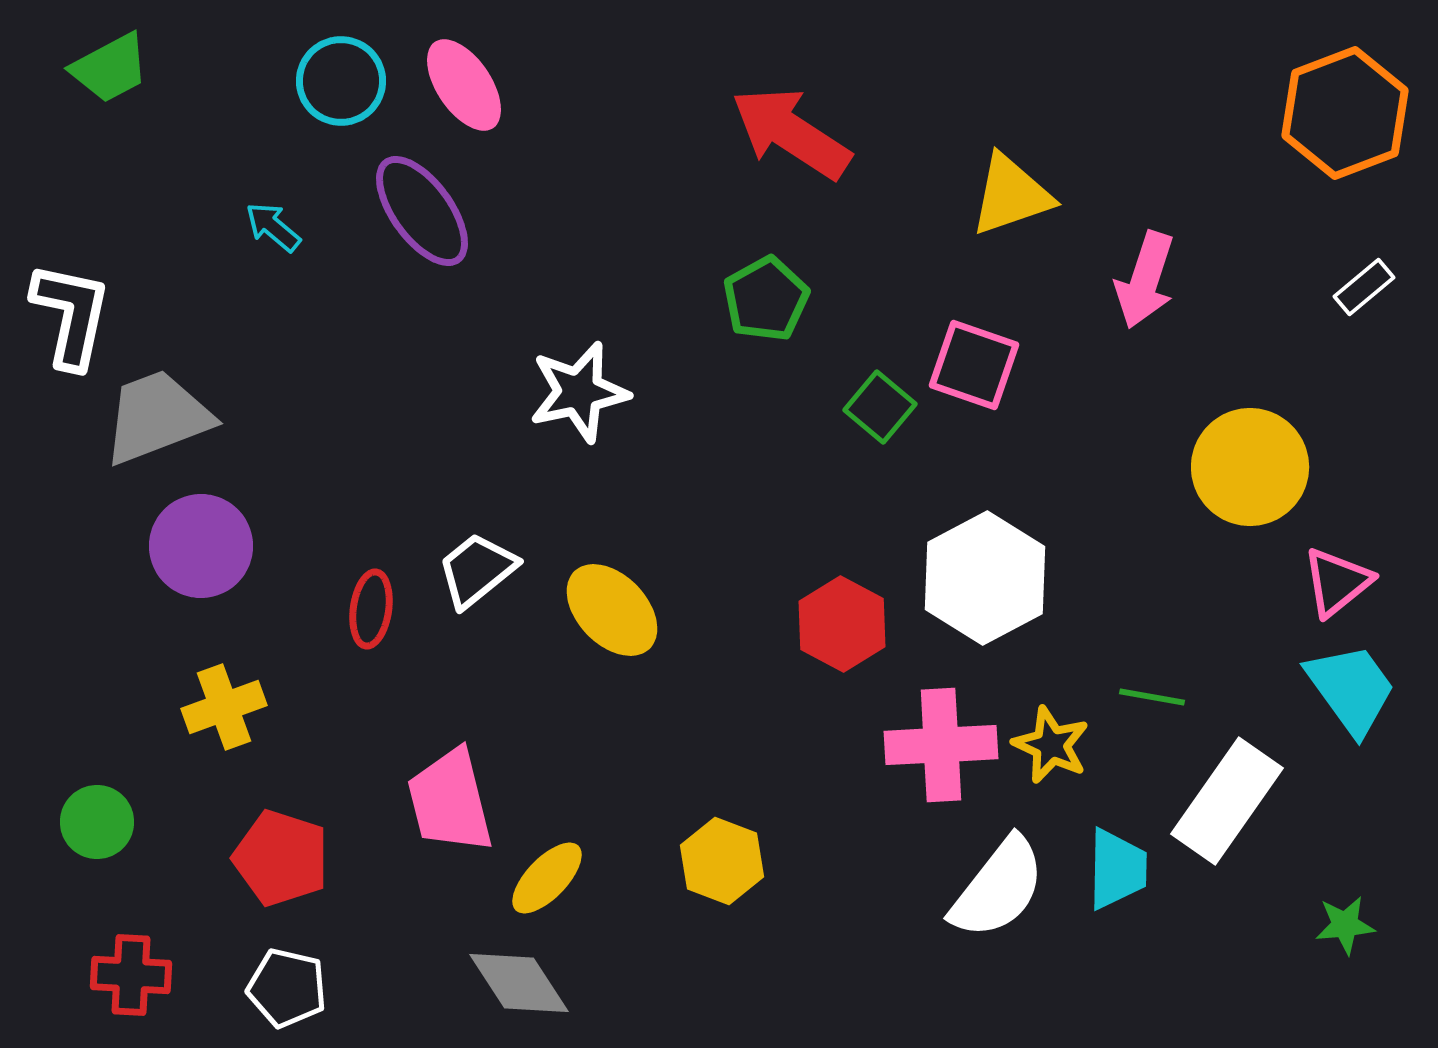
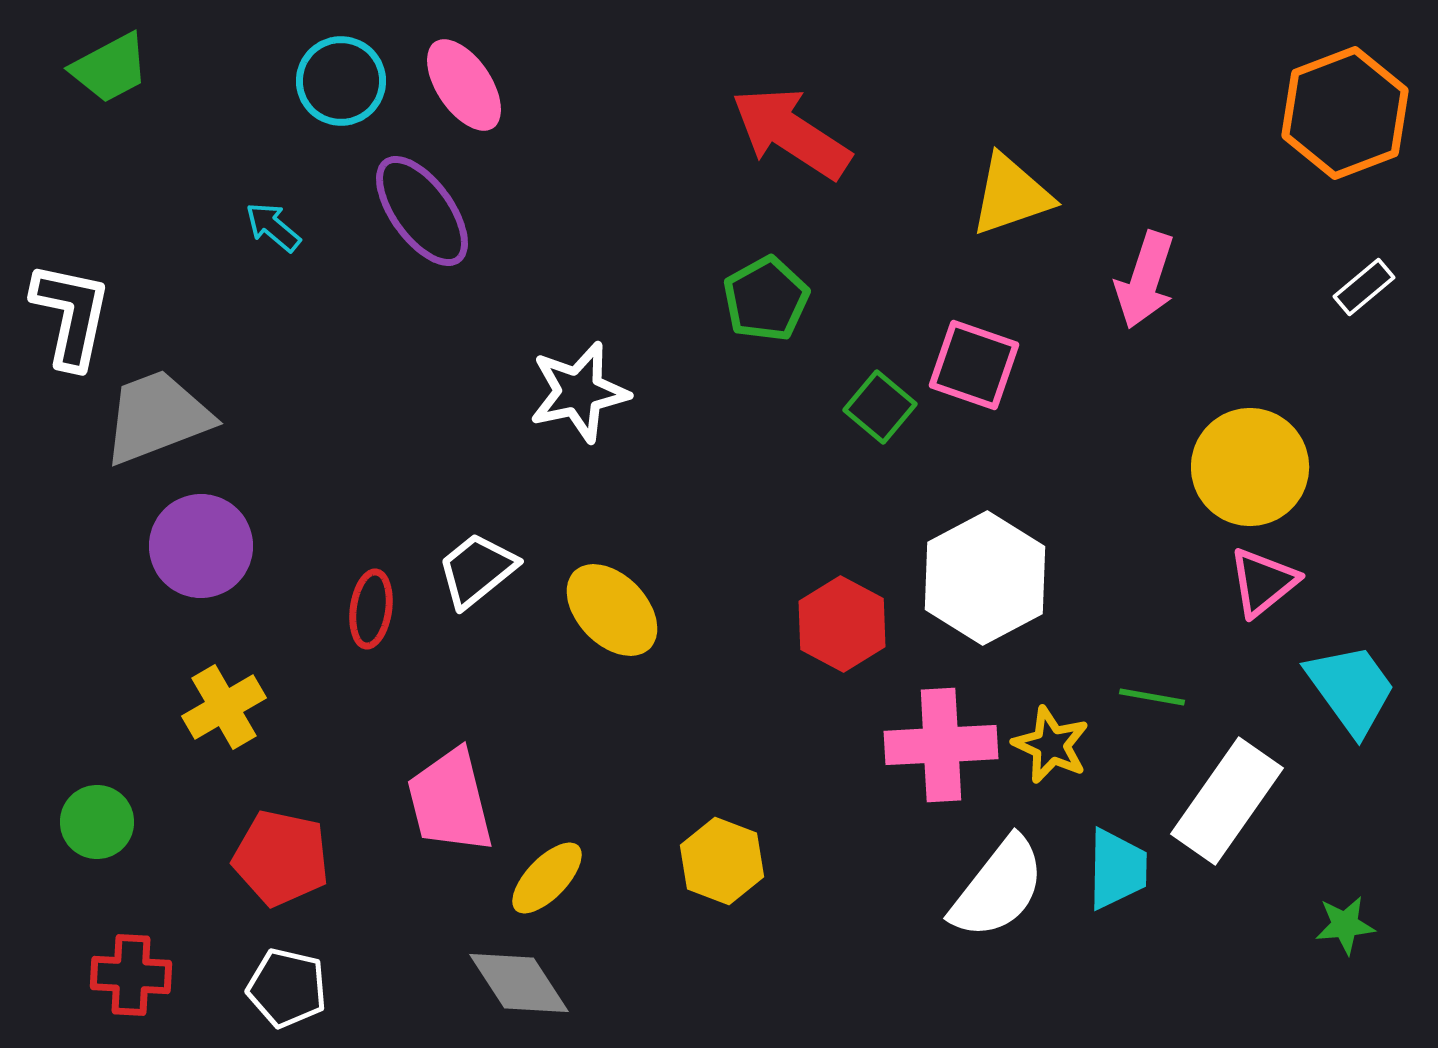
pink triangle at (1337, 582): moved 74 px left
yellow cross at (224, 707): rotated 10 degrees counterclockwise
red pentagon at (281, 858): rotated 6 degrees counterclockwise
